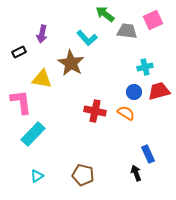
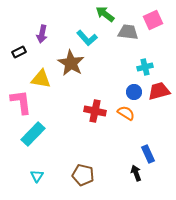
gray trapezoid: moved 1 px right, 1 px down
yellow triangle: moved 1 px left
cyan triangle: rotated 24 degrees counterclockwise
